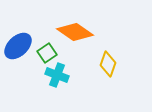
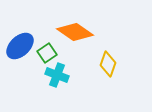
blue ellipse: moved 2 px right
